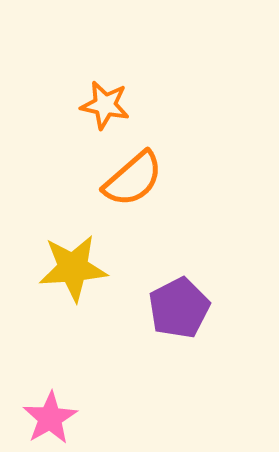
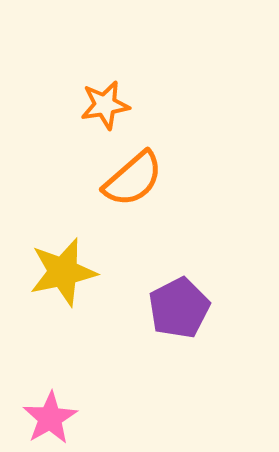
orange star: rotated 21 degrees counterclockwise
yellow star: moved 10 px left, 4 px down; rotated 8 degrees counterclockwise
